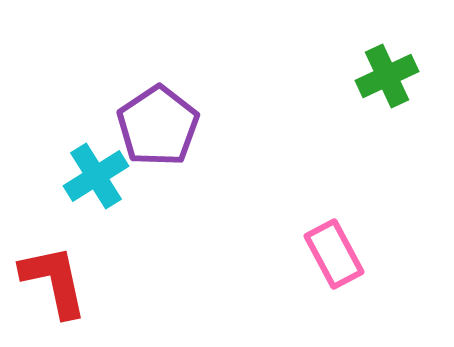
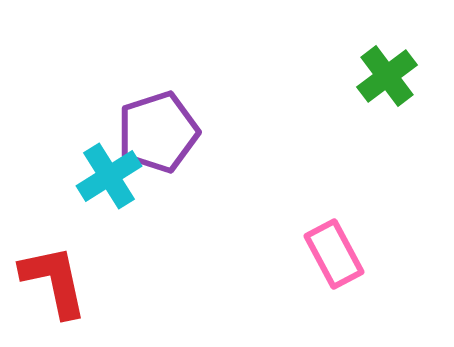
green cross: rotated 12 degrees counterclockwise
purple pentagon: moved 6 px down; rotated 16 degrees clockwise
cyan cross: moved 13 px right
